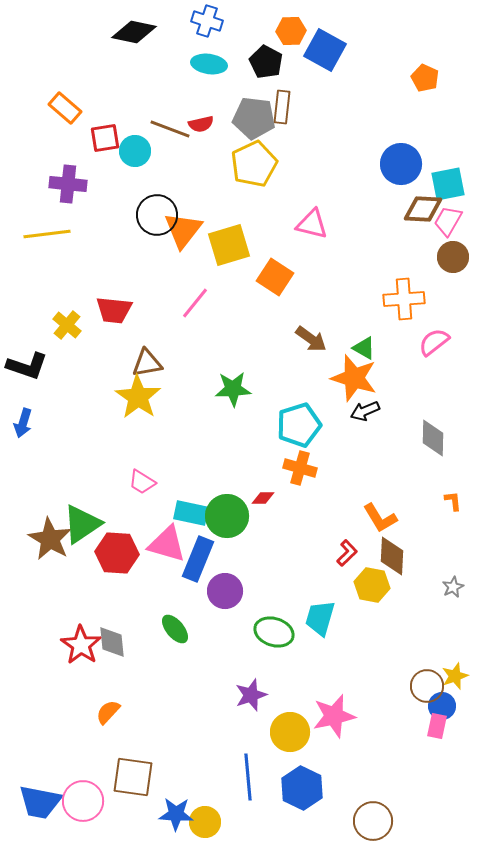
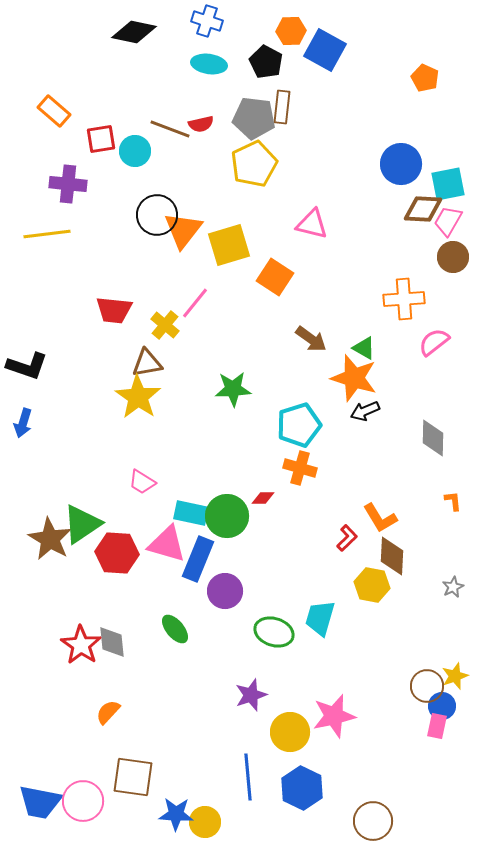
orange rectangle at (65, 108): moved 11 px left, 3 px down
red square at (105, 138): moved 4 px left, 1 px down
yellow cross at (67, 325): moved 98 px right
red L-shape at (347, 553): moved 15 px up
